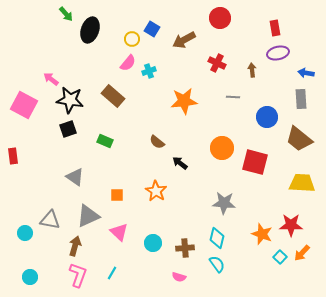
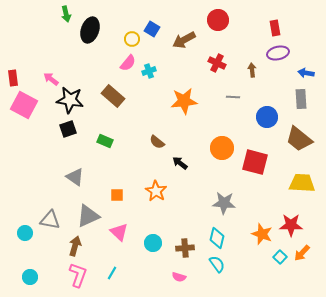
green arrow at (66, 14): rotated 28 degrees clockwise
red circle at (220, 18): moved 2 px left, 2 px down
red rectangle at (13, 156): moved 78 px up
